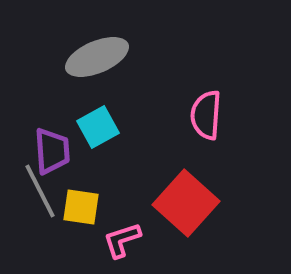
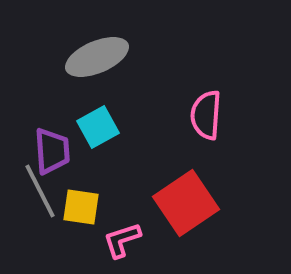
red square: rotated 14 degrees clockwise
